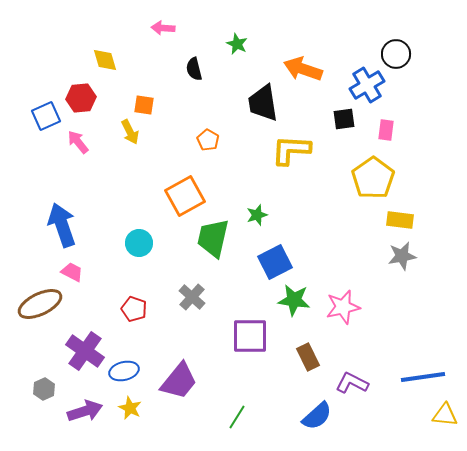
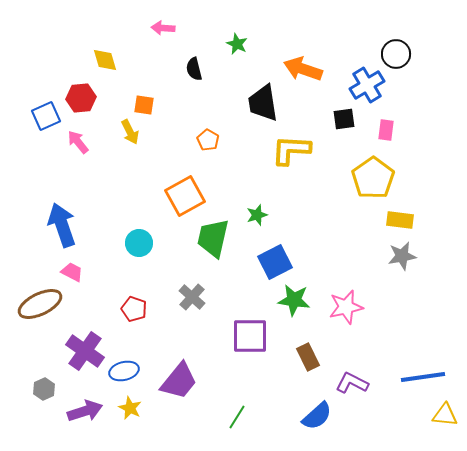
pink star at (343, 307): moved 3 px right
